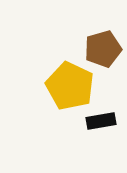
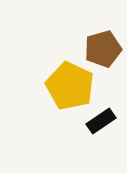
black rectangle: rotated 24 degrees counterclockwise
